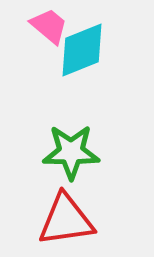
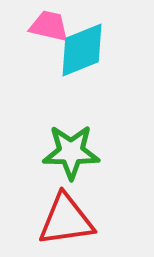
pink trapezoid: rotated 27 degrees counterclockwise
